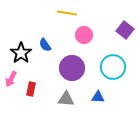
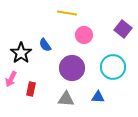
purple square: moved 2 px left, 1 px up
